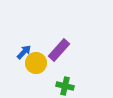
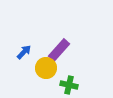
yellow circle: moved 10 px right, 5 px down
green cross: moved 4 px right, 1 px up
